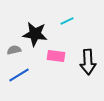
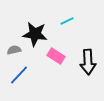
pink rectangle: rotated 24 degrees clockwise
blue line: rotated 15 degrees counterclockwise
